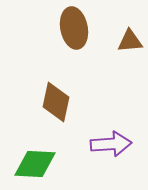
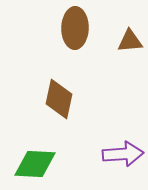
brown ellipse: moved 1 px right; rotated 12 degrees clockwise
brown diamond: moved 3 px right, 3 px up
purple arrow: moved 12 px right, 10 px down
